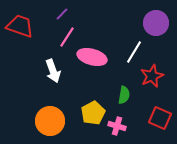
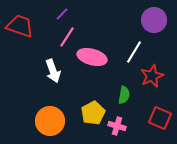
purple circle: moved 2 px left, 3 px up
